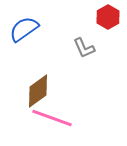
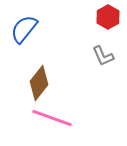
blue semicircle: rotated 16 degrees counterclockwise
gray L-shape: moved 19 px right, 8 px down
brown diamond: moved 1 px right, 8 px up; rotated 16 degrees counterclockwise
